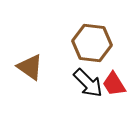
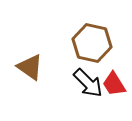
brown hexagon: rotated 6 degrees clockwise
